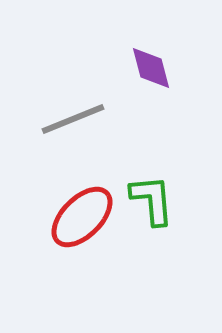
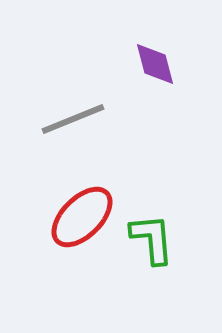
purple diamond: moved 4 px right, 4 px up
green L-shape: moved 39 px down
